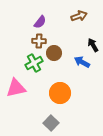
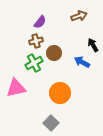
brown cross: moved 3 px left; rotated 16 degrees counterclockwise
